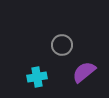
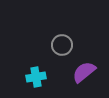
cyan cross: moved 1 px left
